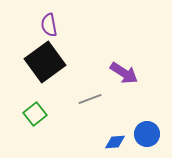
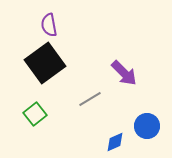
black square: moved 1 px down
purple arrow: rotated 12 degrees clockwise
gray line: rotated 10 degrees counterclockwise
blue circle: moved 8 px up
blue diamond: rotated 20 degrees counterclockwise
